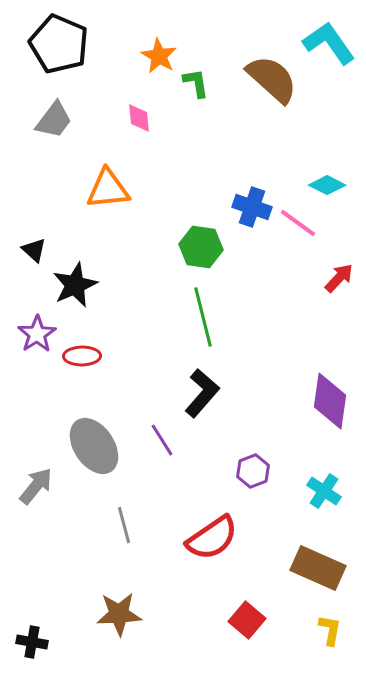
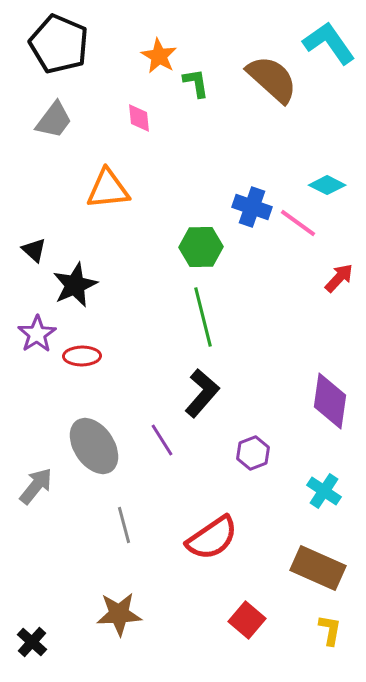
green hexagon: rotated 9 degrees counterclockwise
purple hexagon: moved 18 px up
black cross: rotated 32 degrees clockwise
